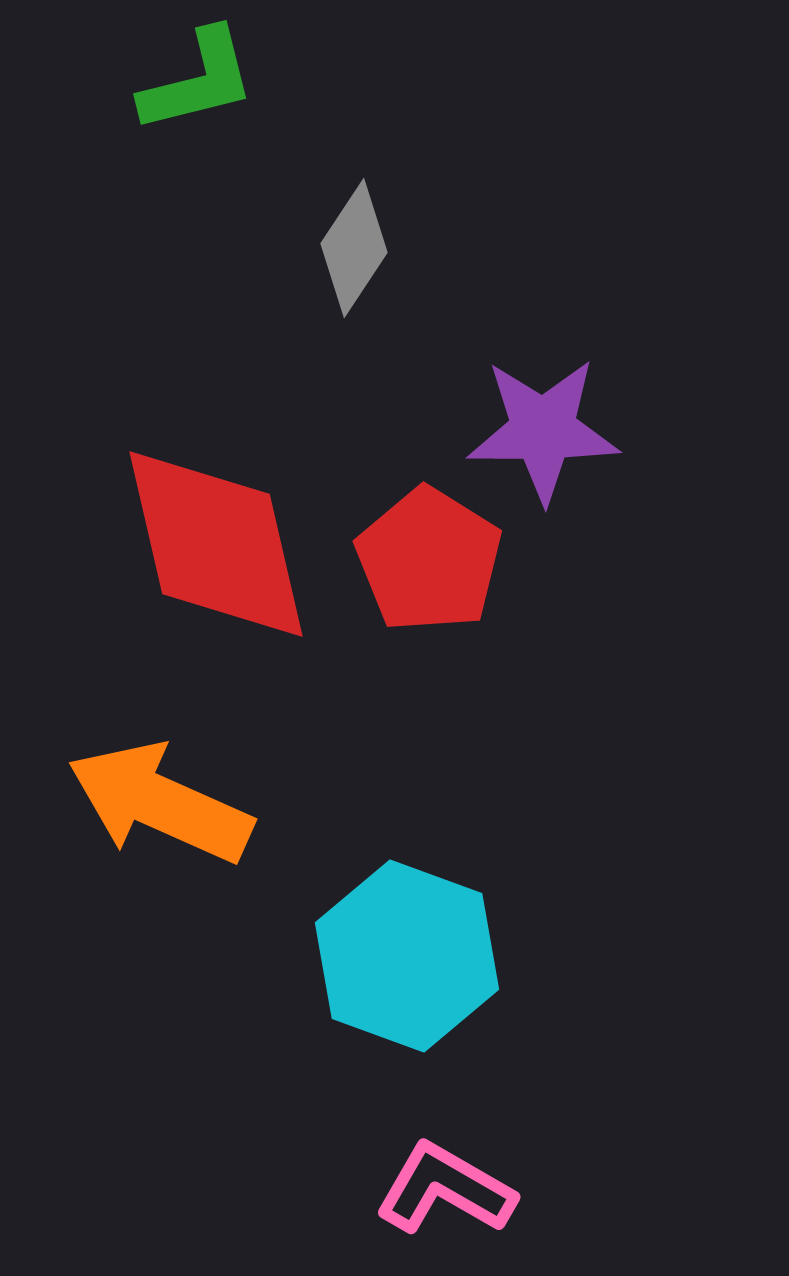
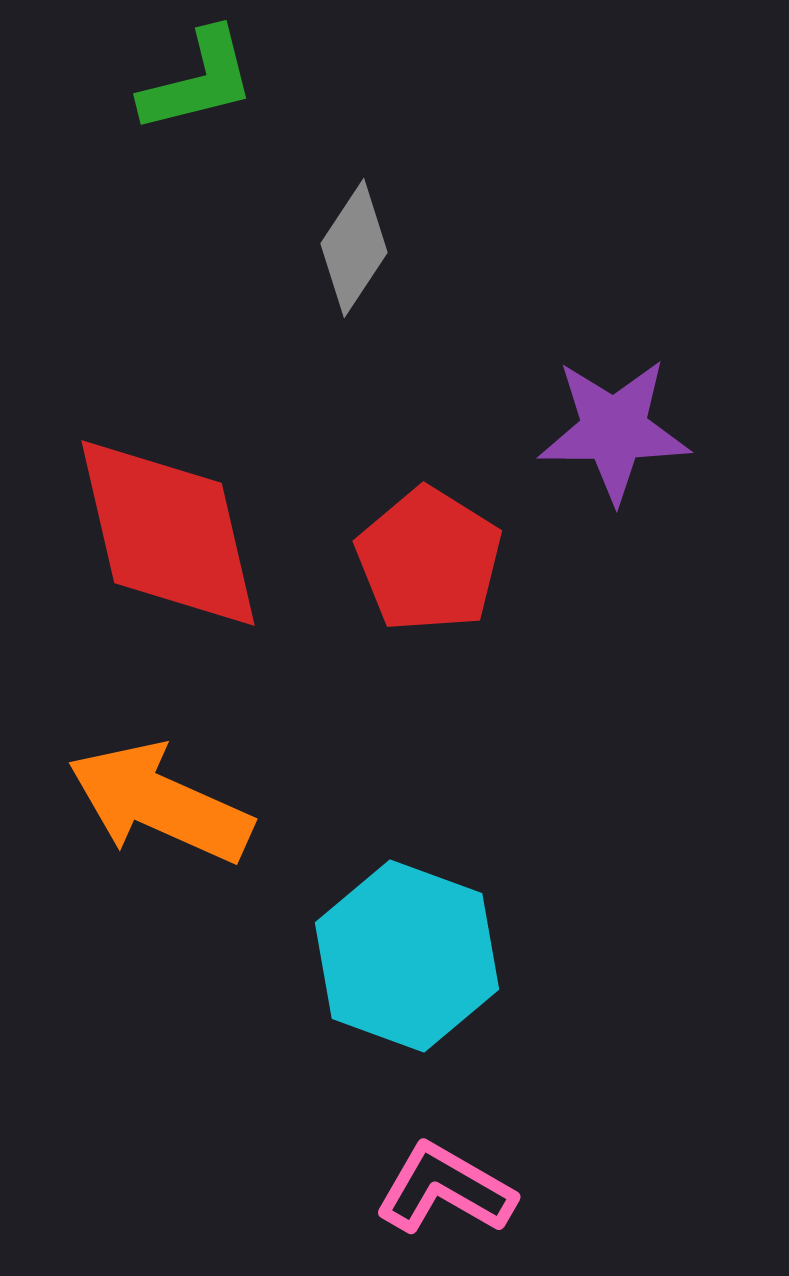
purple star: moved 71 px right
red diamond: moved 48 px left, 11 px up
